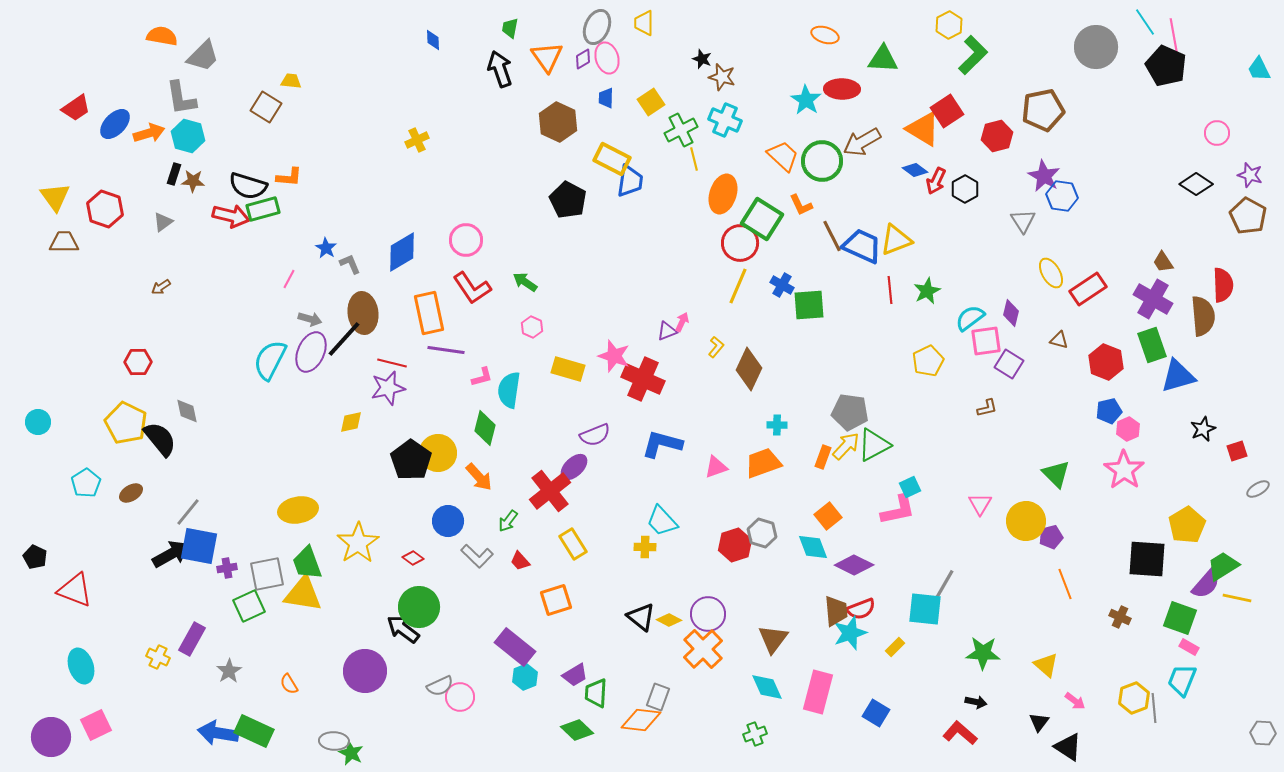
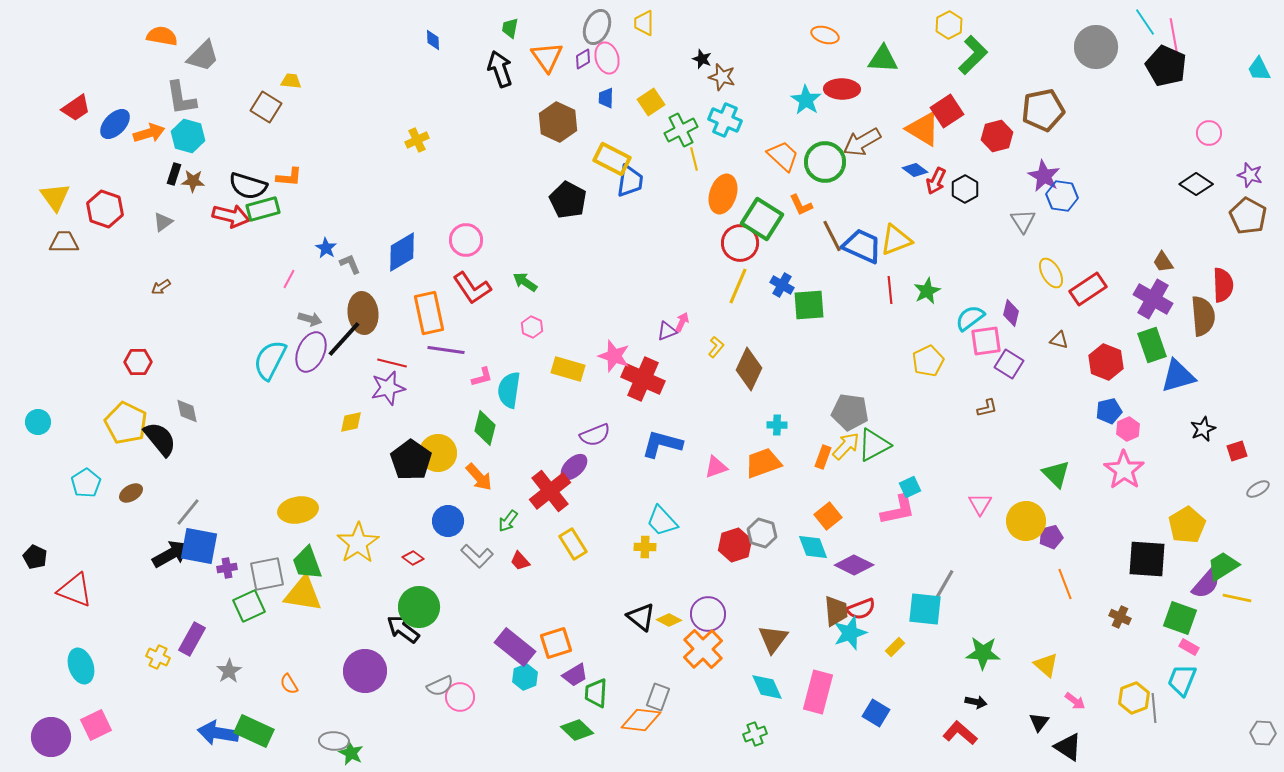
pink circle at (1217, 133): moved 8 px left
green circle at (822, 161): moved 3 px right, 1 px down
orange square at (556, 600): moved 43 px down
